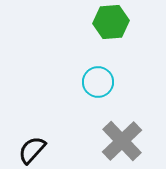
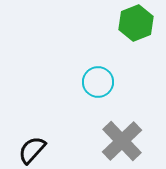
green hexagon: moved 25 px right, 1 px down; rotated 16 degrees counterclockwise
